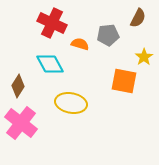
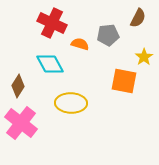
yellow ellipse: rotated 8 degrees counterclockwise
